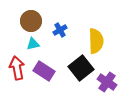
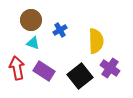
brown circle: moved 1 px up
cyan triangle: moved 1 px up; rotated 32 degrees clockwise
black square: moved 1 px left, 8 px down
purple cross: moved 3 px right, 14 px up
